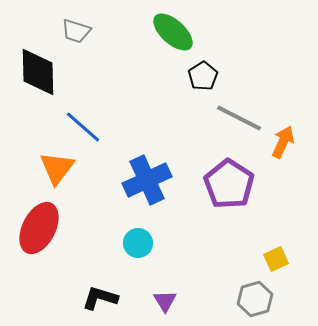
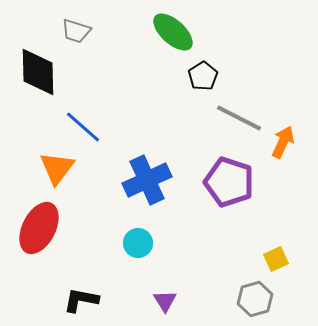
purple pentagon: moved 2 px up; rotated 15 degrees counterclockwise
black L-shape: moved 19 px left, 2 px down; rotated 6 degrees counterclockwise
